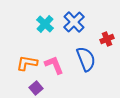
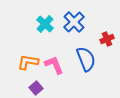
orange L-shape: moved 1 px right, 1 px up
